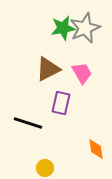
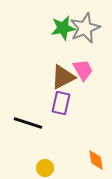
brown triangle: moved 15 px right, 8 px down
pink trapezoid: moved 1 px right, 3 px up
orange diamond: moved 11 px down
